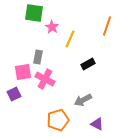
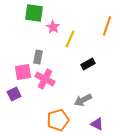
pink star: moved 1 px right
